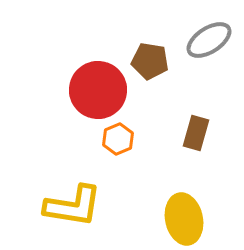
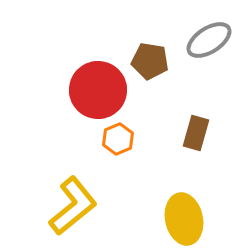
yellow L-shape: rotated 48 degrees counterclockwise
